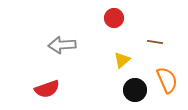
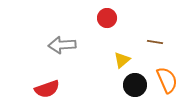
red circle: moved 7 px left
black circle: moved 5 px up
